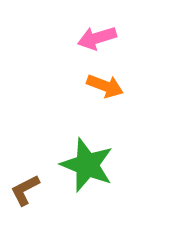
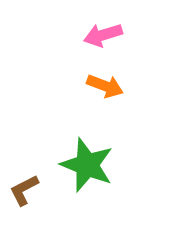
pink arrow: moved 6 px right, 3 px up
brown L-shape: moved 1 px left
